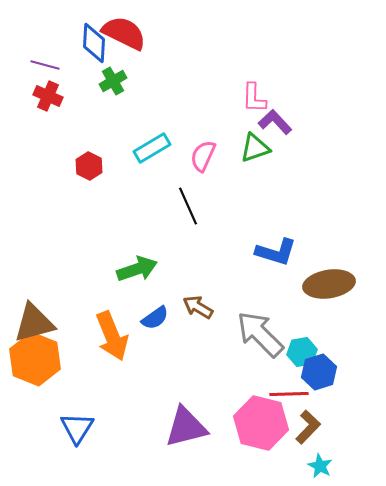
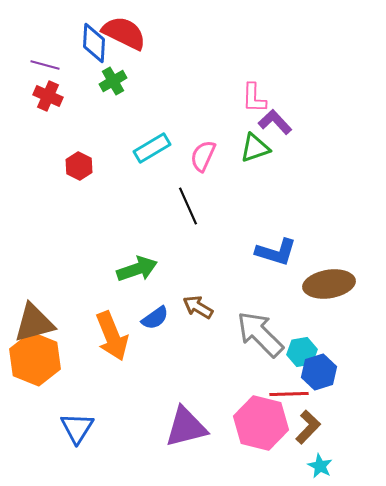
red hexagon: moved 10 px left
